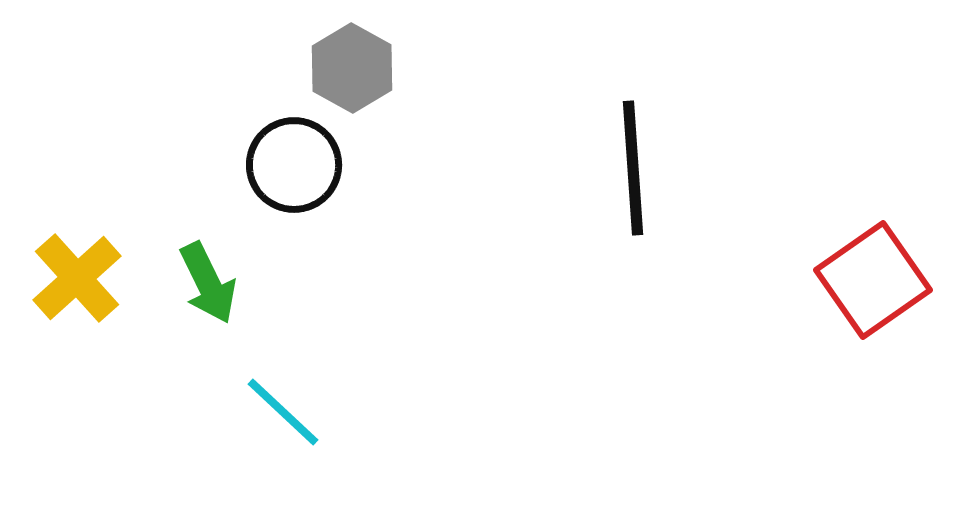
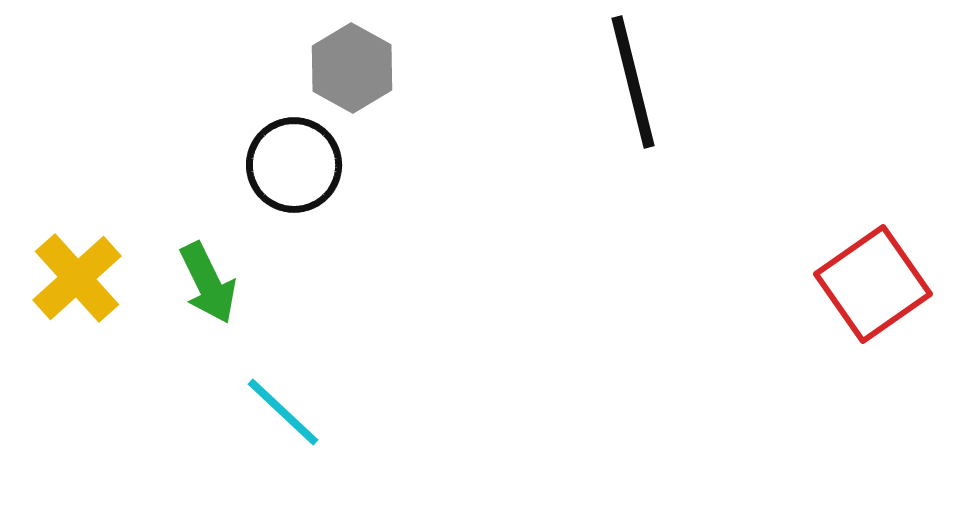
black line: moved 86 px up; rotated 10 degrees counterclockwise
red square: moved 4 px down
